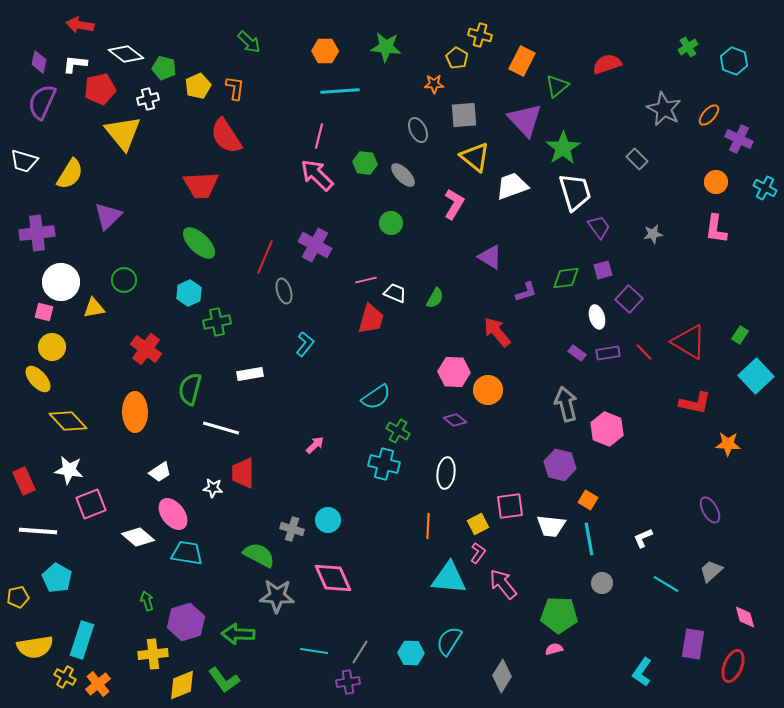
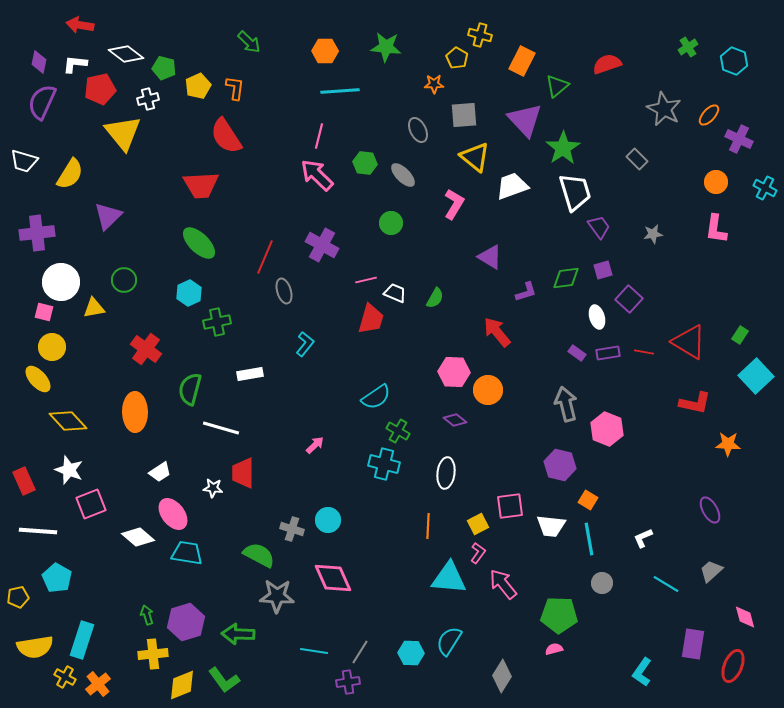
purple cross at (315, 245): moved 7 px right
red line at (644, 352): rotated 36 degrees counterclockwise
white star at (69, 470): rotated 12 degrees clockwise
green arrow at (147, 601): moved 14 px down
